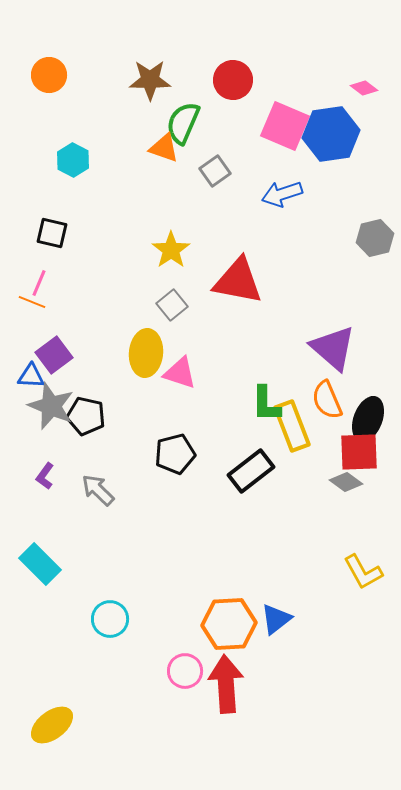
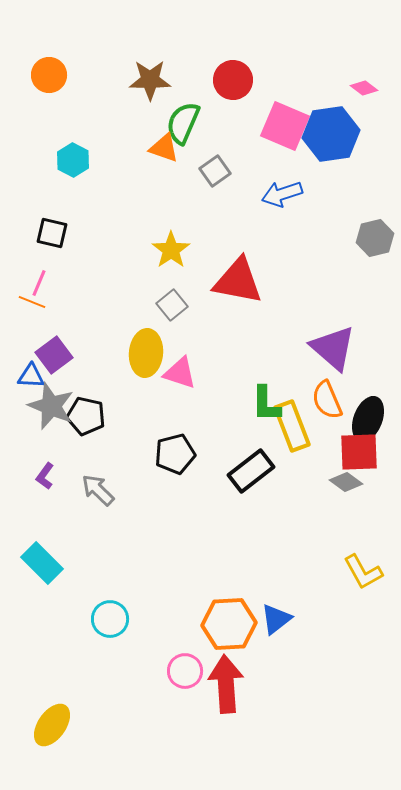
cyan rectangle at (40, 564): moved 2 px right, 1 px up
yellow ellipse at (52, 725): rotated 18 degrees counterclockwise
